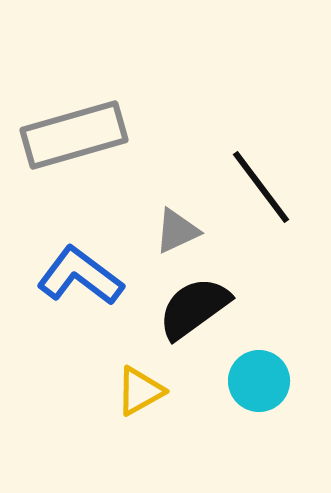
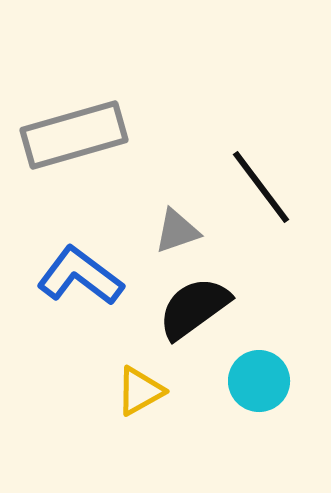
gray triangle: rotated 6 degrees clockwise
